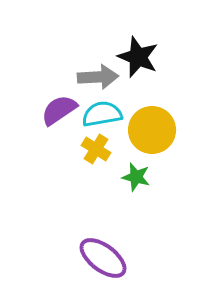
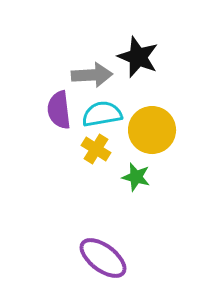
gray arrow: moved 6 px left, 2 px up
purple semicircle: rotated 63 degrees counterclockwise
